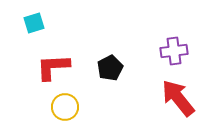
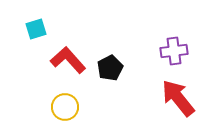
cyan square: moved 2 px right, 6 px down
red L-shape: moved 15 px right, 7 px up; rotated 51 degrees clockwise
